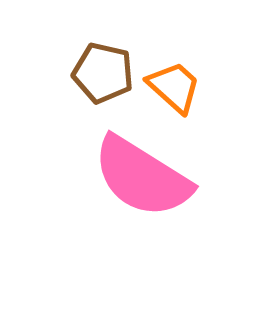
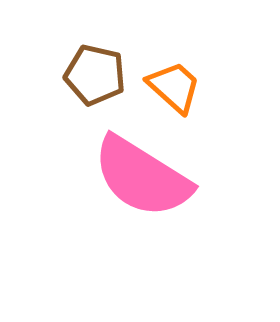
brown pentagon: moved 8 px left, 2 px down
